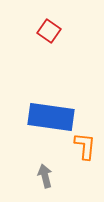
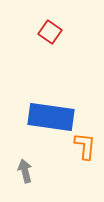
red square: moved 1 px right, 1 px down
gray arrow: moved 20 px left, 5 px up
